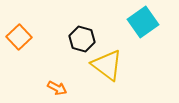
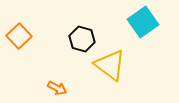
orange square: moved 1 px up
yellow triangle: moved 3 px right
